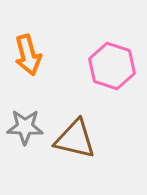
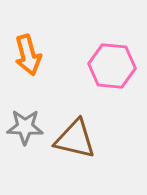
pink hexagon: rotated 12 degrees counterclockwise
